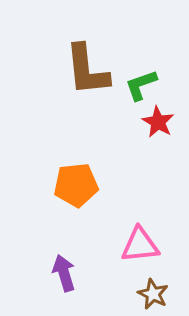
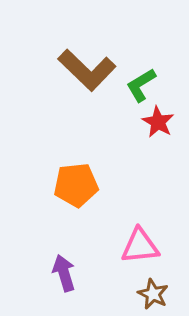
brown L-shape: rotated 40 degrees counterclockwise
green L-shape: rotated 12 degrees counterclockwise
pink triangle: moved 1 px down
